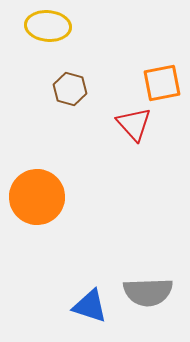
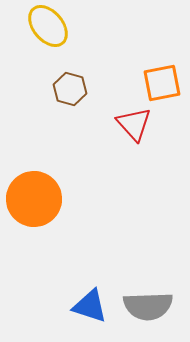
yellow ellipse: rotated 45 degrees clockwise
orange circle: moved 3 px left, 2 px down
gray semicircle: moved 14 px down
